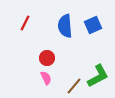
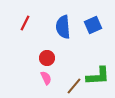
blue semicircle: moved 2 px left, 1 px down
green L-shape: rotated 25 degrees clockwise
